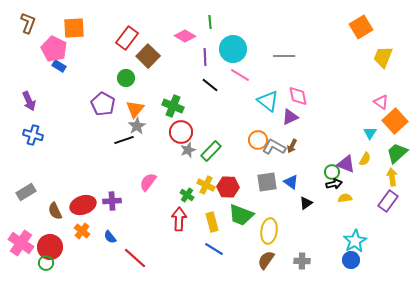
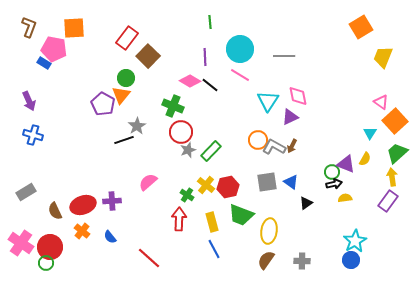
brown L-shape at (28, 23): moved 1 px right, 4 px down
pink diamond at (185, 36): moved 5 px right, 45 px down
pink pentagon at (54, 49): rotated 15 degrees counterclockwise
cyan circle at (233, 49): moved 7 px right
blue rectangle at (59, 66): moved 15 px left, 3 px up
cyan triangle at (268, 101): rotated 25 degrees clockwise
orange triangle at (135, 109): moved 14 px left, 14 px up
pink semicircle at (148, 182): rotated 12 degrees clockwise
yellow cross at (206, 185): rotated 12 degrees clockwise
red hexagon at (228, 187): rotated 15 degrees counterclockwise
blue line at (214, 249): rotated 30 degrees clockwise
red line at (135, 258): moved 14 px right
